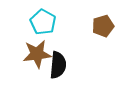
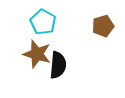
brown star: rotated 24 degrees clockwise
